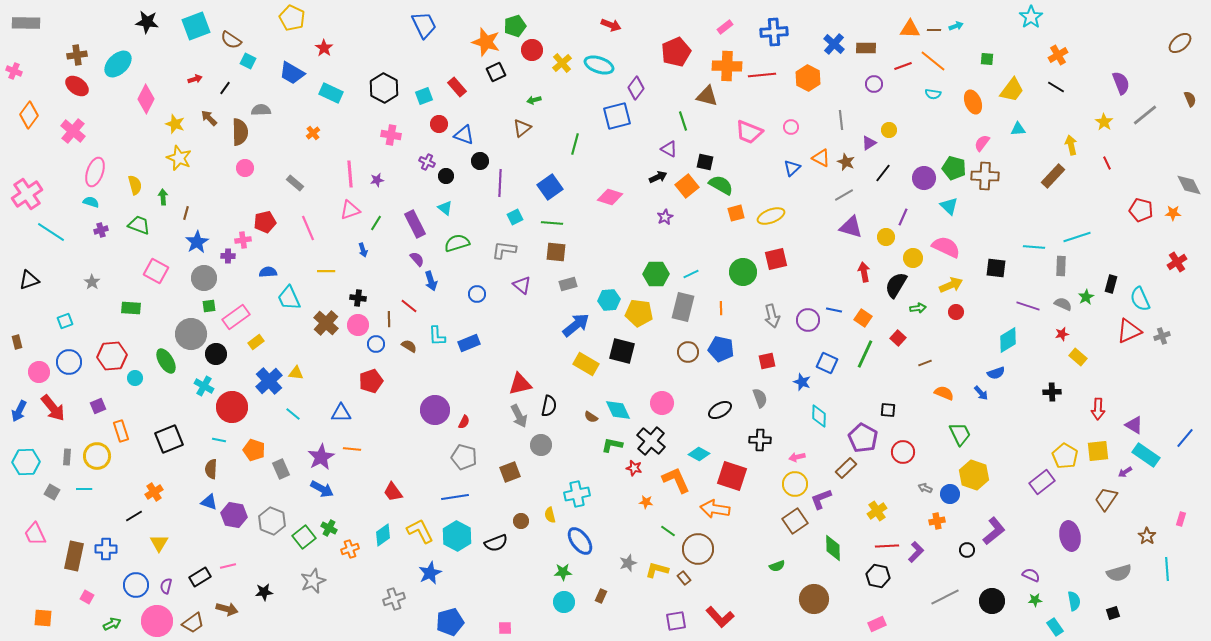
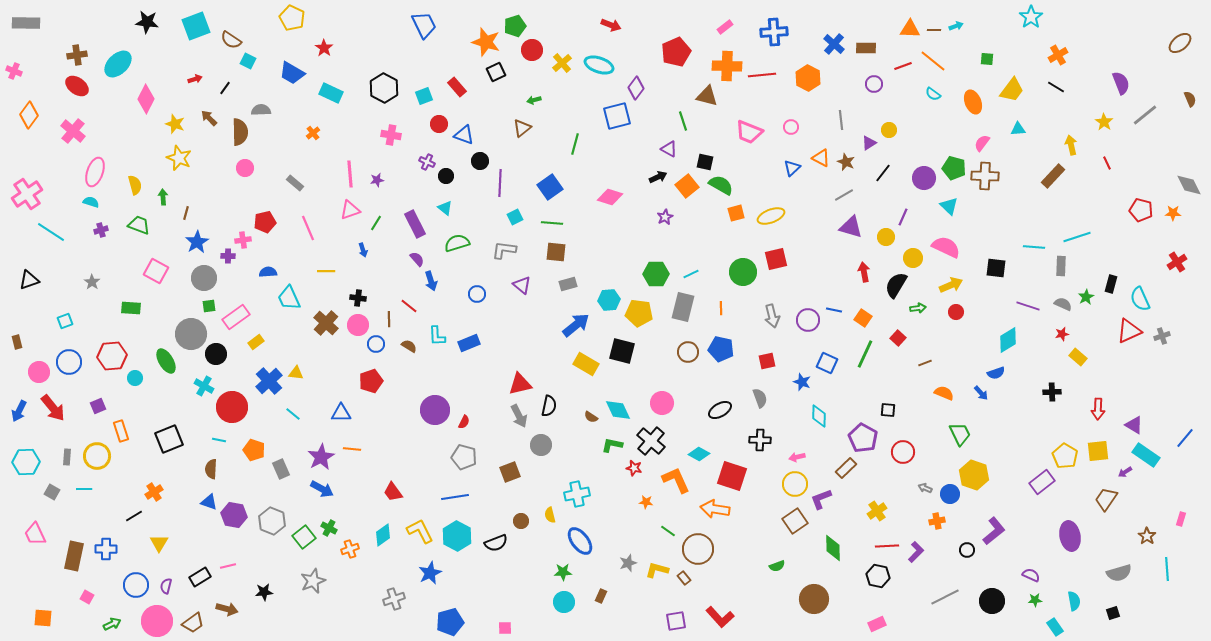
cyan semicircle at (933, 94): rotated 28 degrees clockwise
